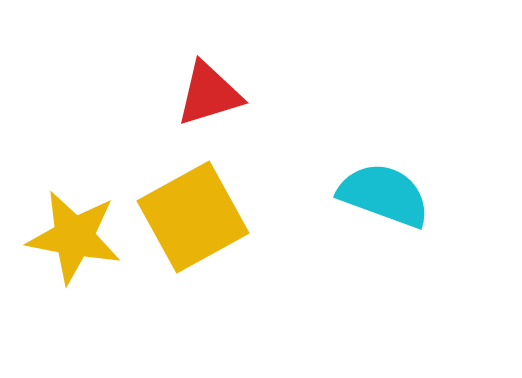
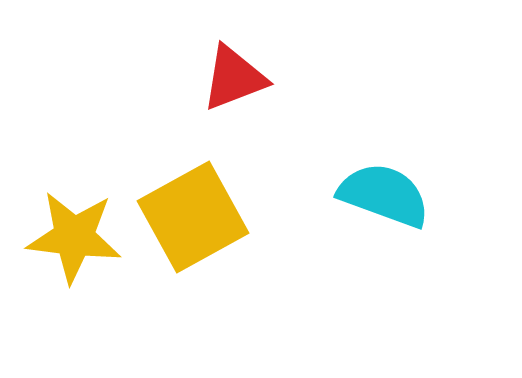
red triangle: moved 25 px right, 16 px up; rotated 4 degrees counterclockwise
yellow star: rotated 4 degrees counterclockwise
